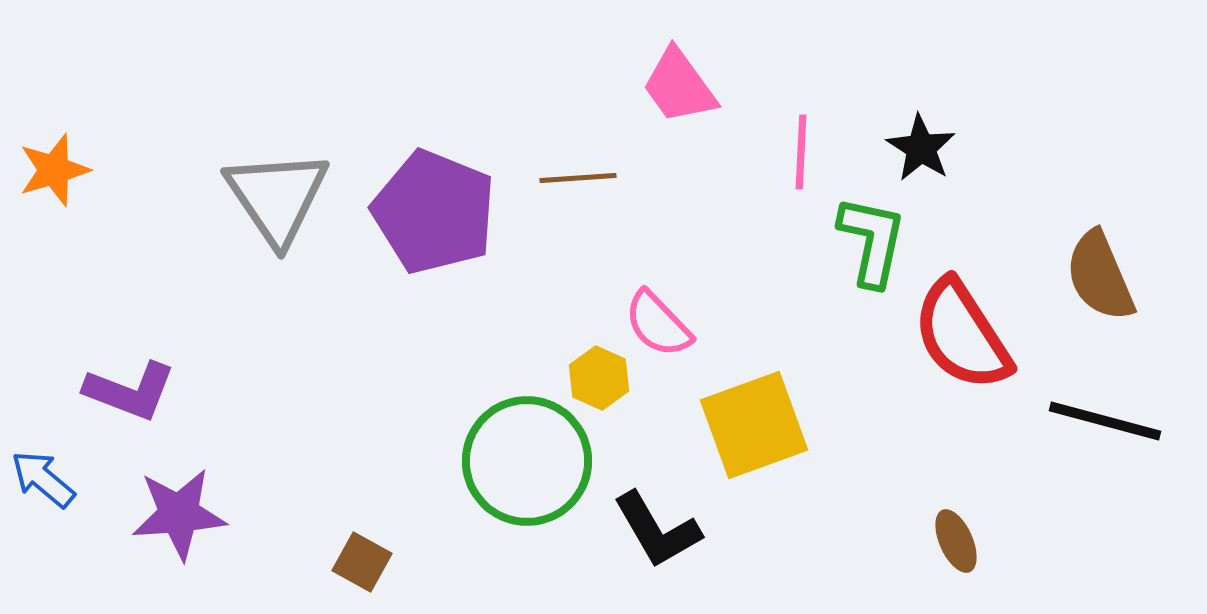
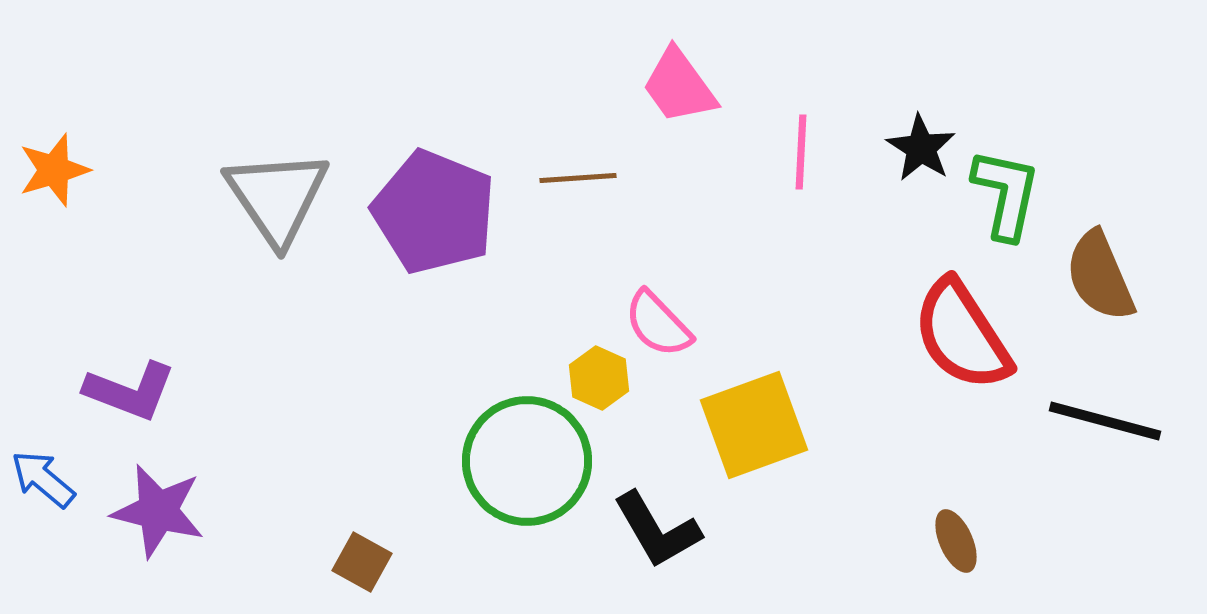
green L-shape: moved 134 px right, 47 px up
purple star: moved 21 px left, 3 px up; rotated 18 degrees clockwise
